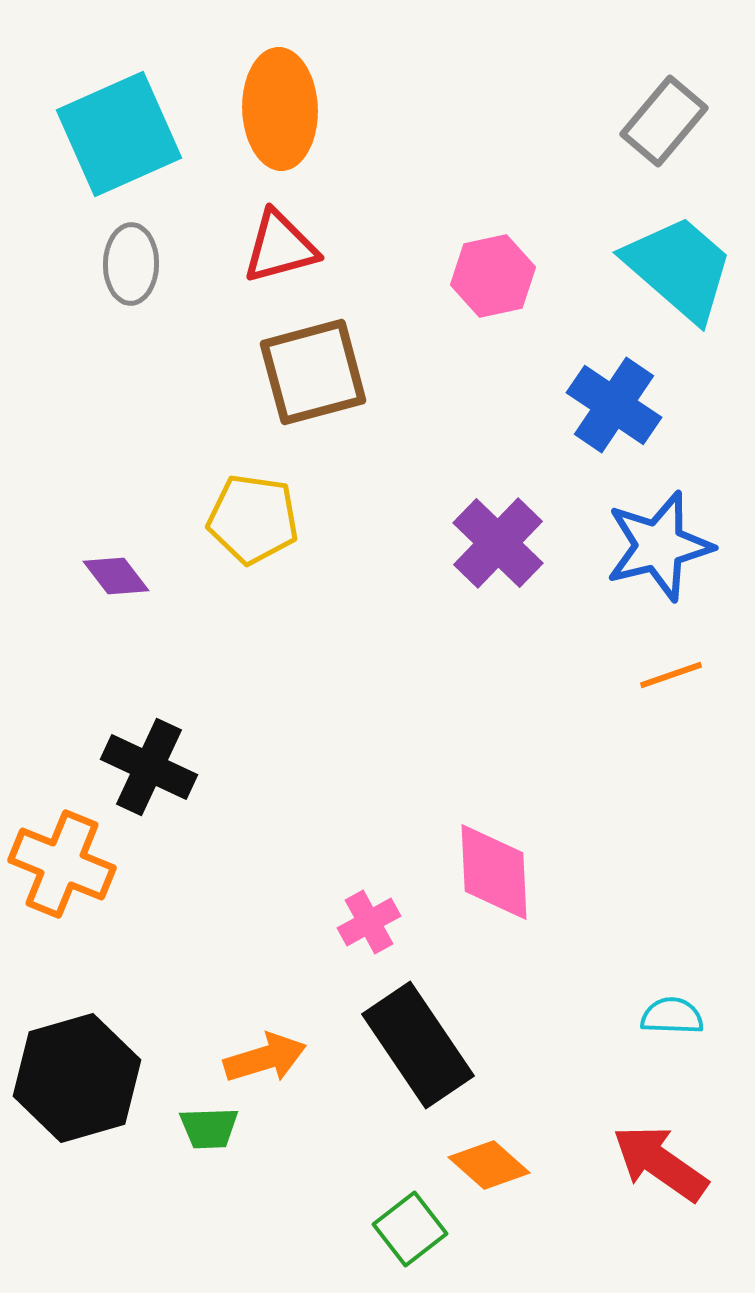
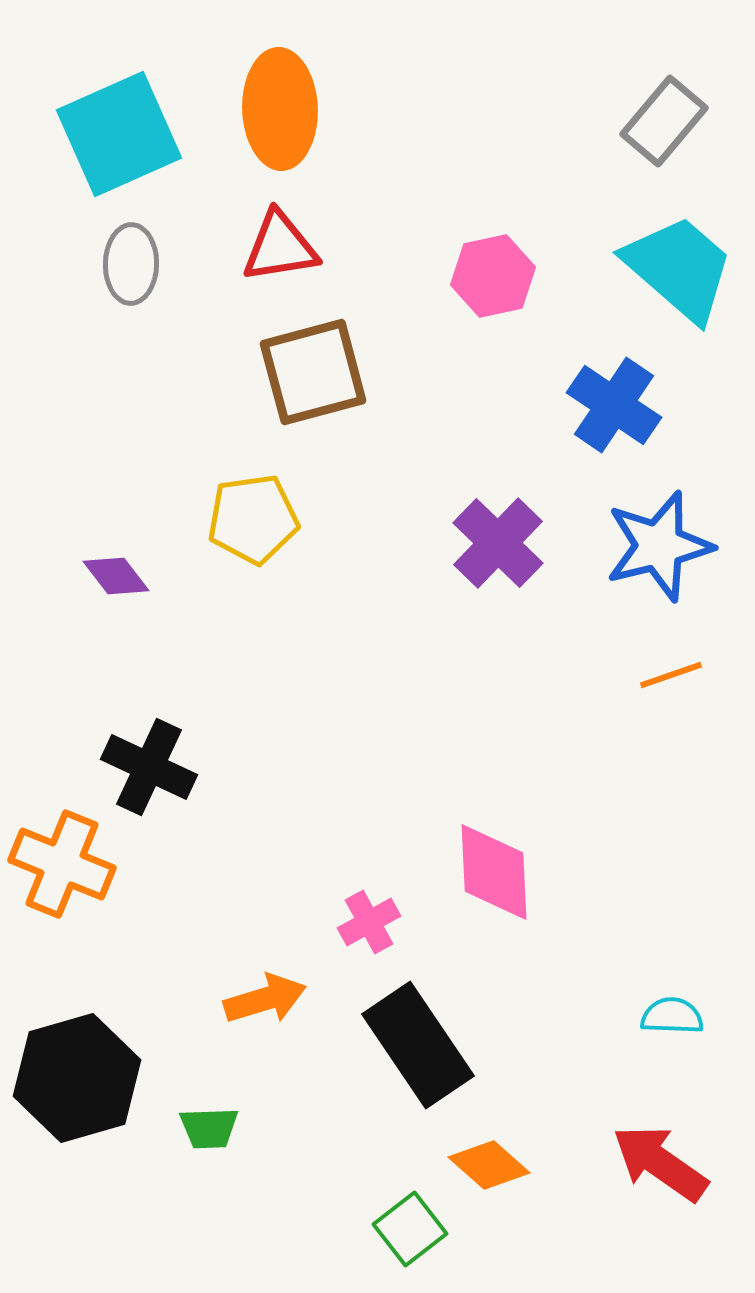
red triangle: rotated 6 degrees clockwise
yellow pentagon: rotated 16 degrees counterclockwise
orange arrow: moved 59 px up
